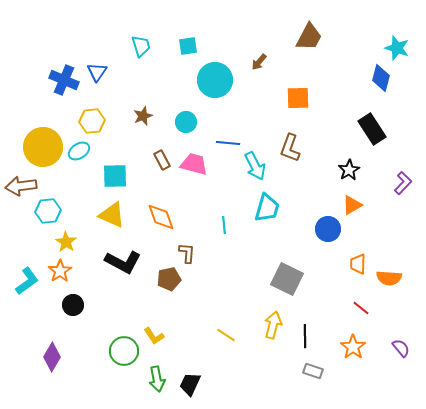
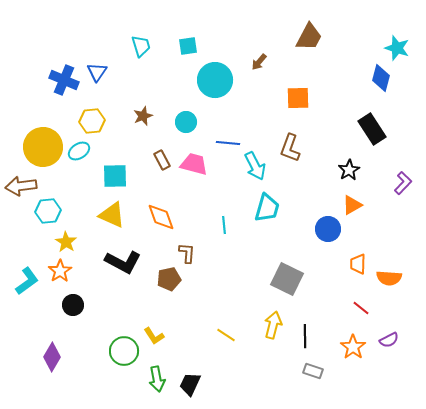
purple semicircle at (401, 348): moved 12 px left, 8 px up; rotated 102 degrees clockwise
